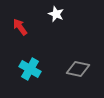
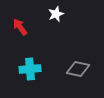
white star: rotated 28 degrees clockwise
cyan cross: rotated 35 degrees counterclockwise
